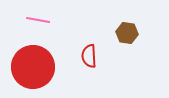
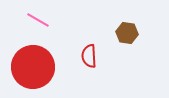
pink line: rotated 20 degrees clockwise
